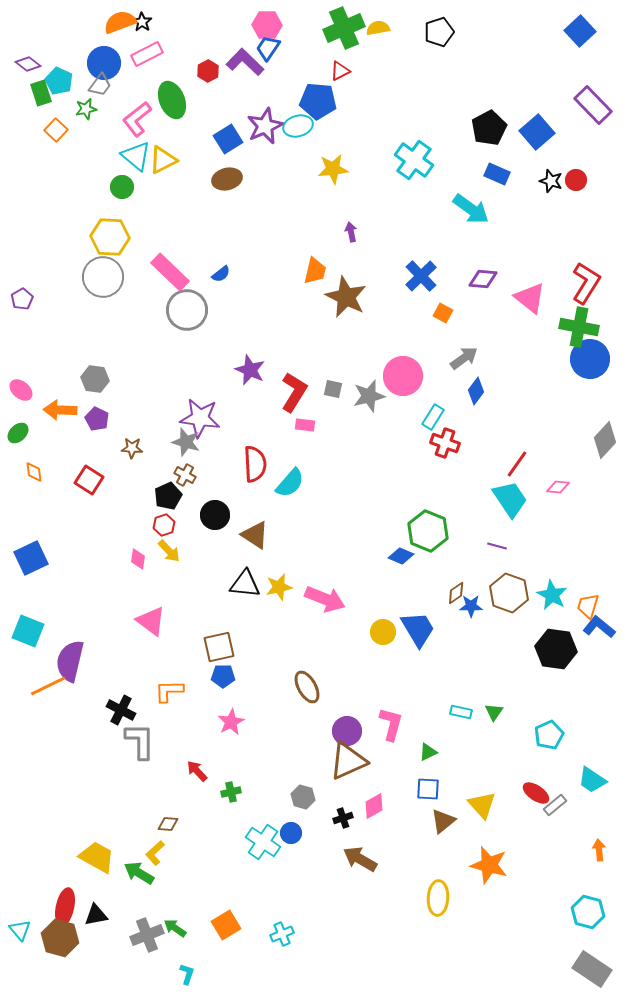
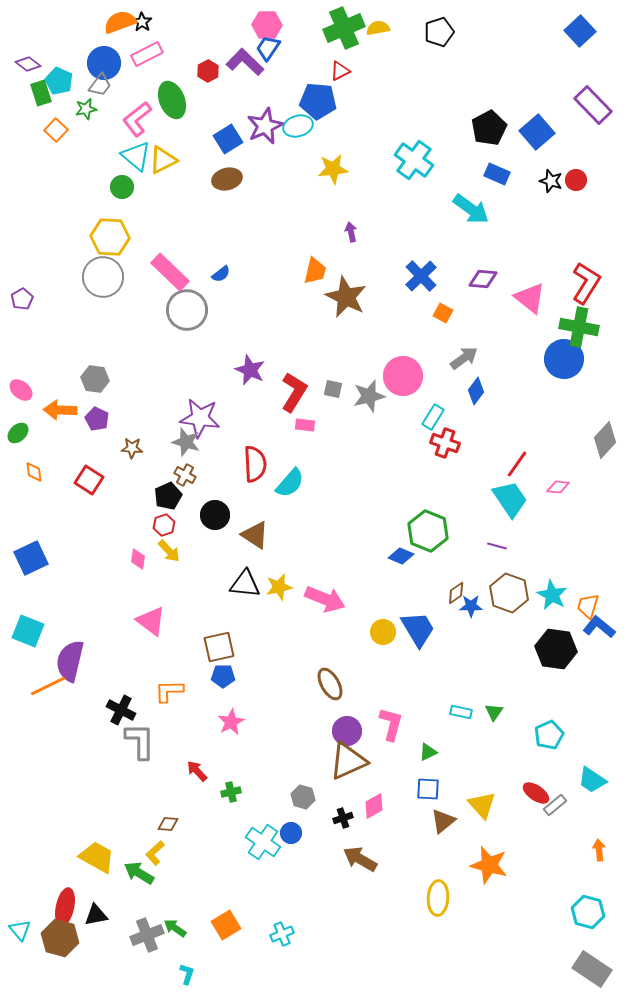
blue circle at (590, 359): moved 26 px left
brown ellipse at (307, 687): moved 23 px right, 3 px up
